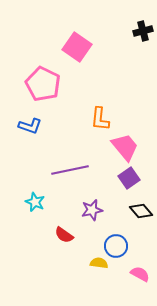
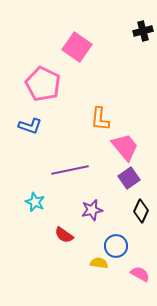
black diamond: rotated 65 degrees clockwise
